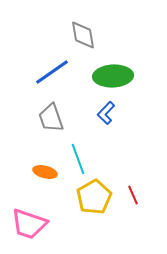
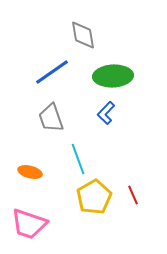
orange ellipse: moved 15 px left
